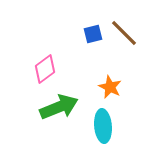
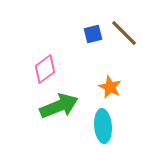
green arrow: moved 1 px up
